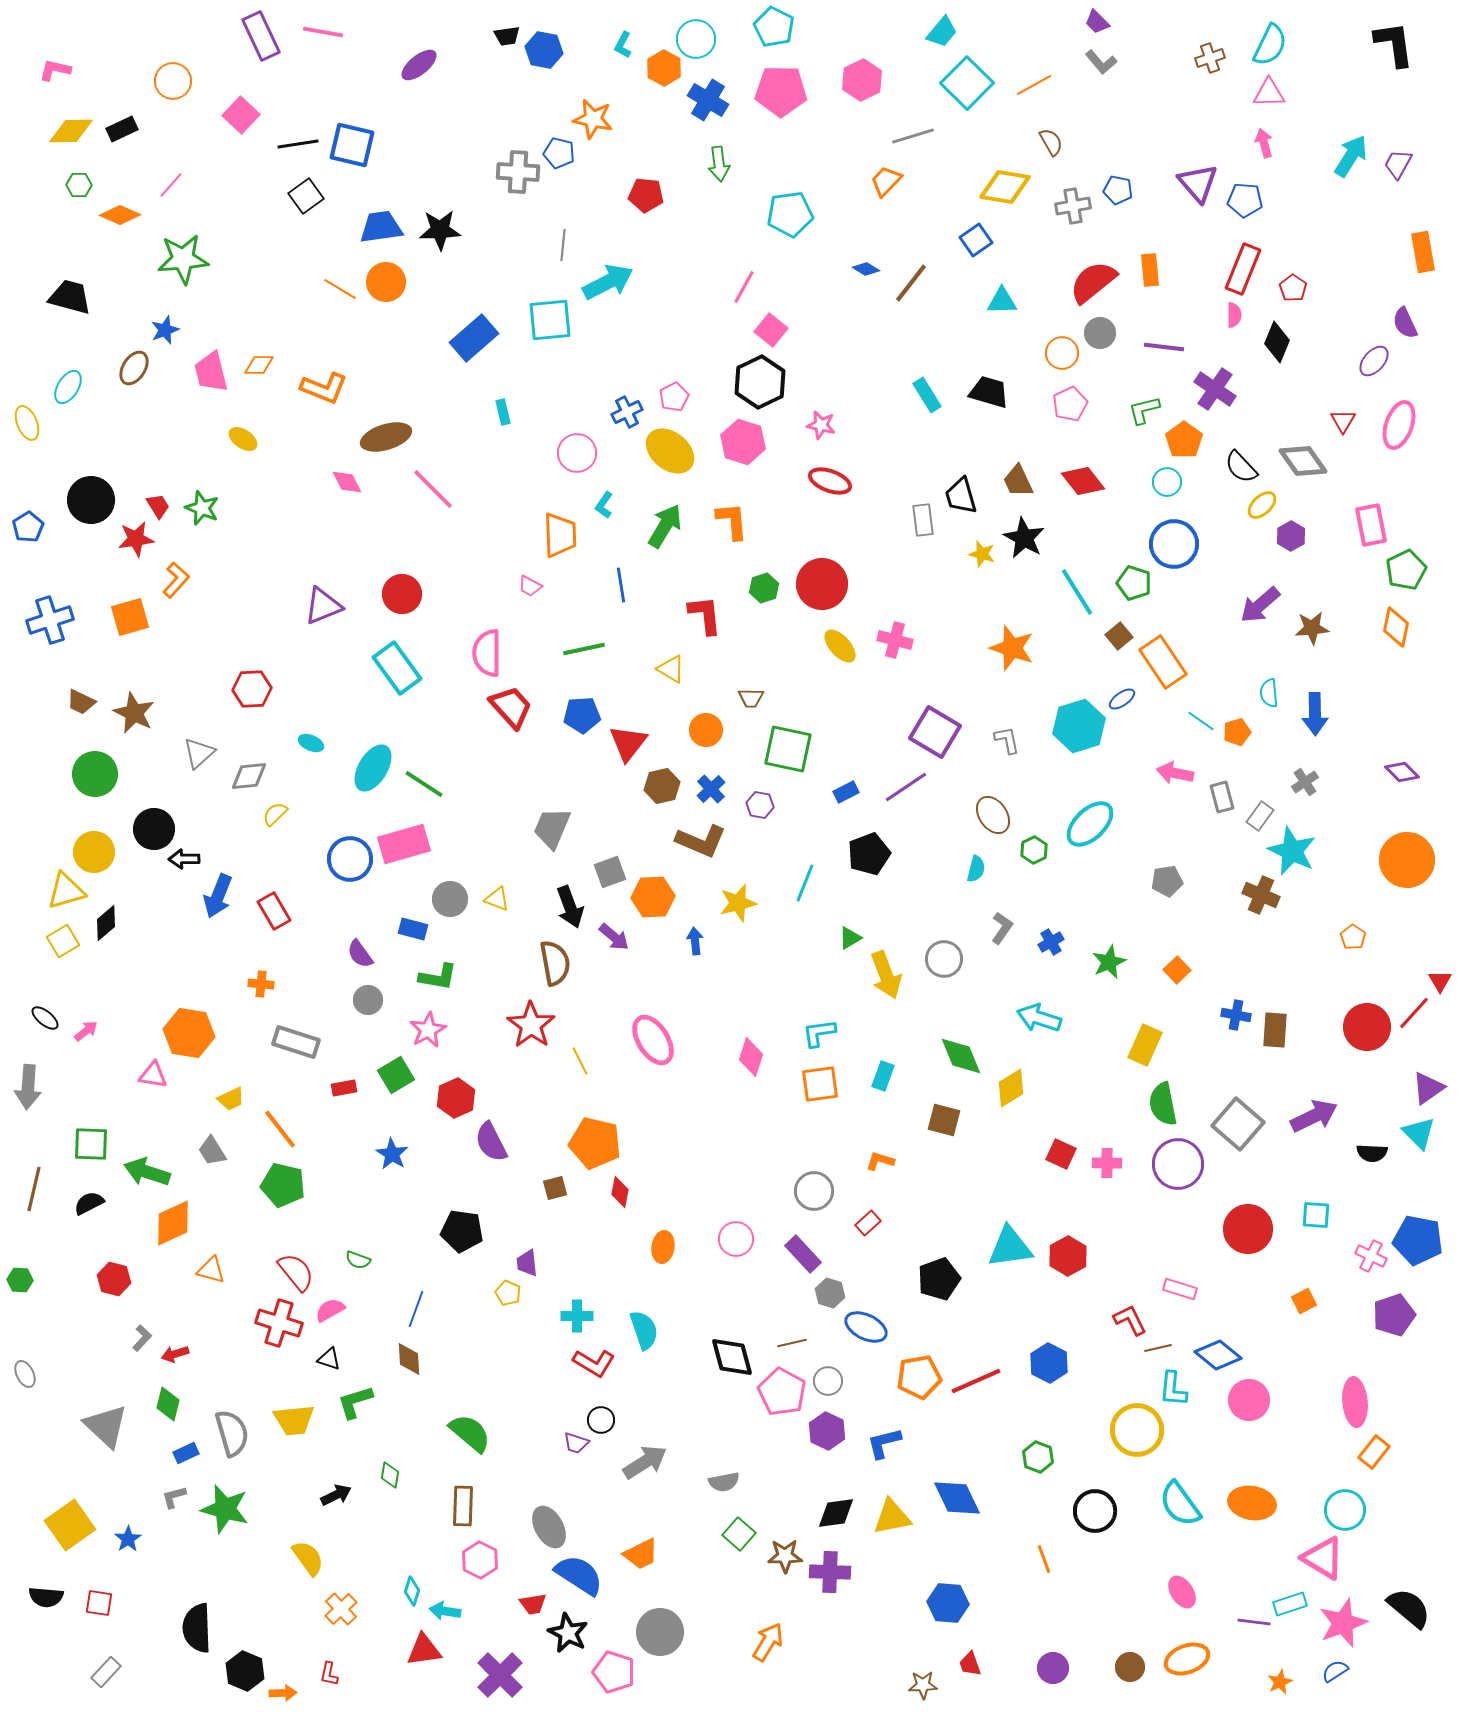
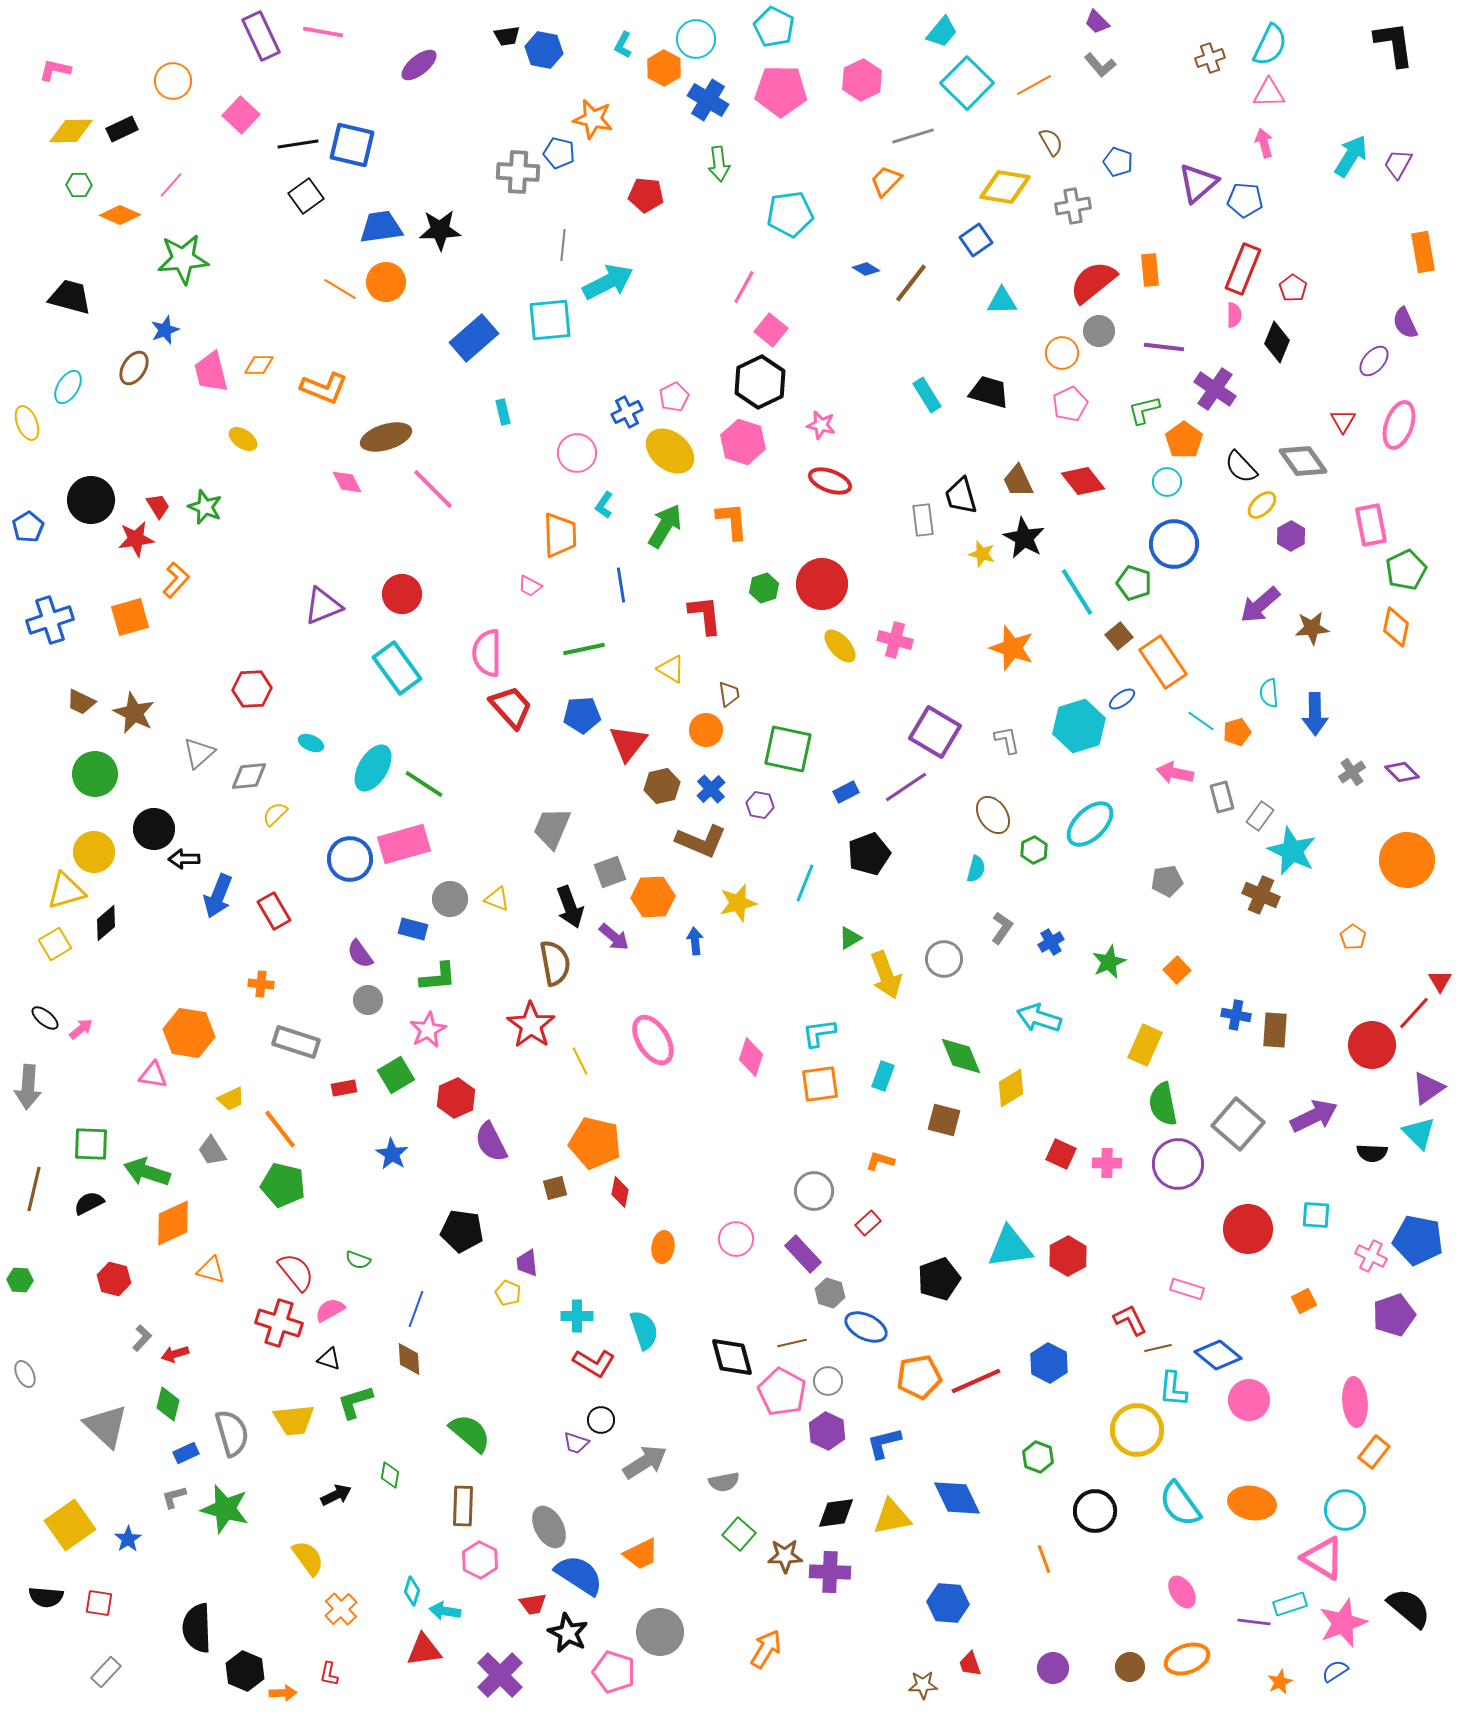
gray L-shape at (1101, 62): moved 1 px left, 3 px down
purple triangle at (1198, 183): rotated 30 degrees clockwise
blue pentagon at (1118, 190): moved 28 px up; rotated 8 degrees clockwise
gray circle at (1100, 333): moved 1 px left, 2 px up
green star at (202, 508): moved 3 px right, 1 px up
brown trapezoid at (751, 698): moved 22 px left, 4 px up; rotated 100 degrees counterclockwise
gray cross at (1305, 782): moved 47 px right, 10 px up
yellow square at (63, 941): moved 8 px left, 3 px down
green L-shape at (438, 977): rotated 15 degrees counterclockwise
red circle at (1367, 1027): moved 5 px right, 18 px down
pink arrow at (86, 1031): moved 5 px left, 2 px up
pink rectangle at (1180, 1289): moved 7 px right
orange arrow at (768, 1642): moved 2 px left, 7 px down
